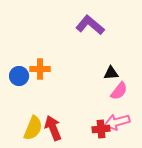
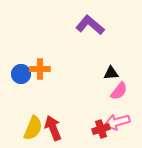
blue circle: moved 2 px right, 2 px up
red cross: rotated 12 degrees counterclockwise
